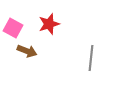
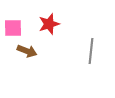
pink square: rotated 30 degrees counterclockwise
gray line: moved 7 px up
